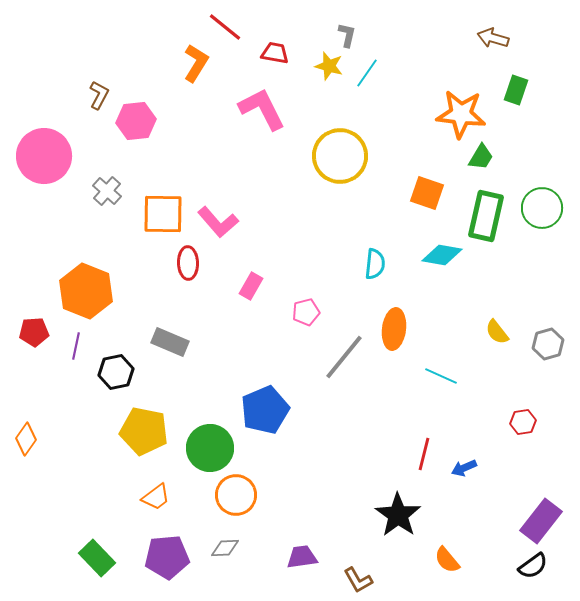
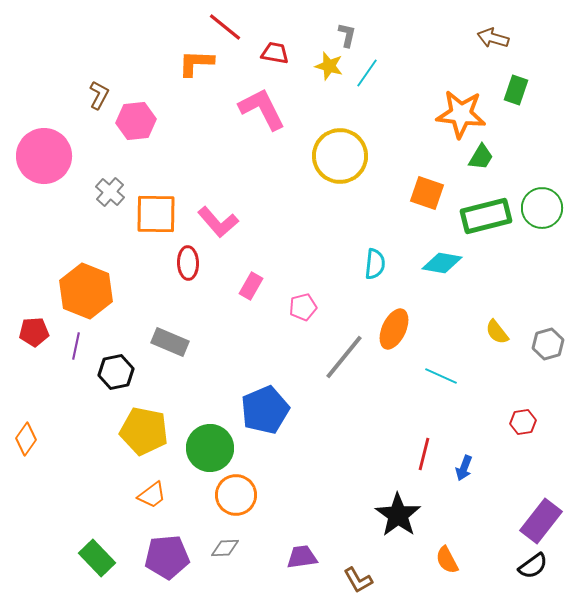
orange L-shape at (196, 63): rotated 120 degrees counterclockwise
gray cross at (107, 191): moved 3 px right, 1 px down
orange square at (163, 214): moved 7 px left
green rectangle at (486, 216): rotated 63 degrees clockwise
cyan diamond at (442, 255): moved 8 px down
pink pentagon at (306, 312): moved 3 px left, 5 px up
orange ellipse at (394, 329): rotated 18 degrees clockwise
blue arrow at (464, 468): rotated 45 degrees counterclockwise
orange trapezoid at (156, 497): moved 4 px left, 2 px up
orange semicircle at (447, 560): rotated 12 degrees clockwise
